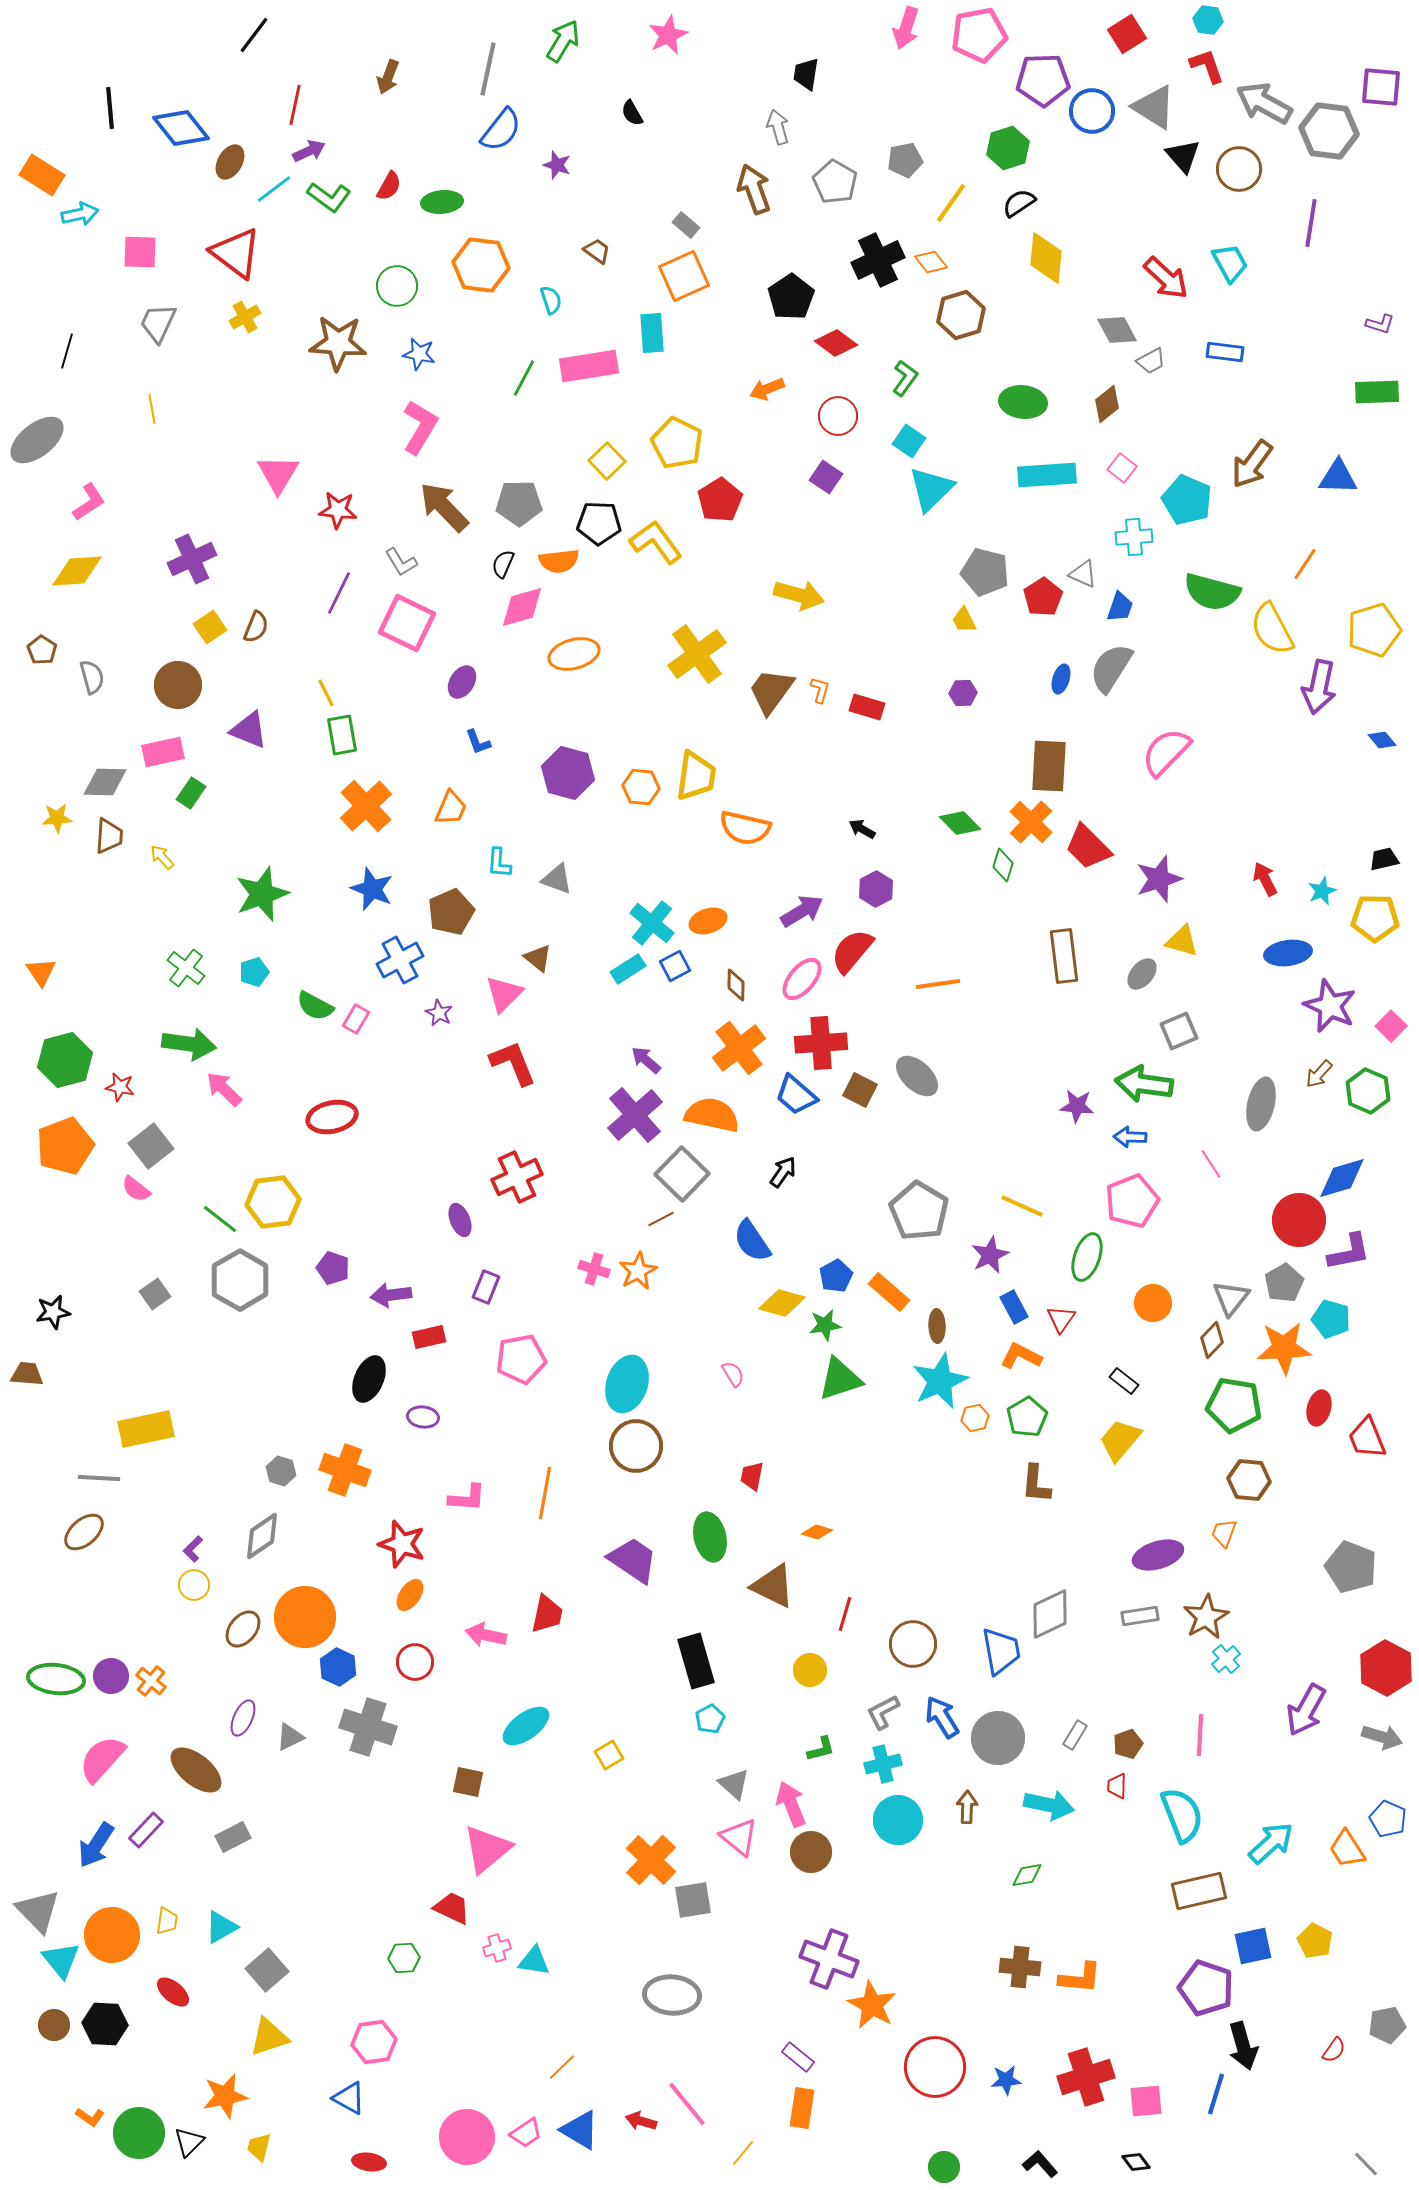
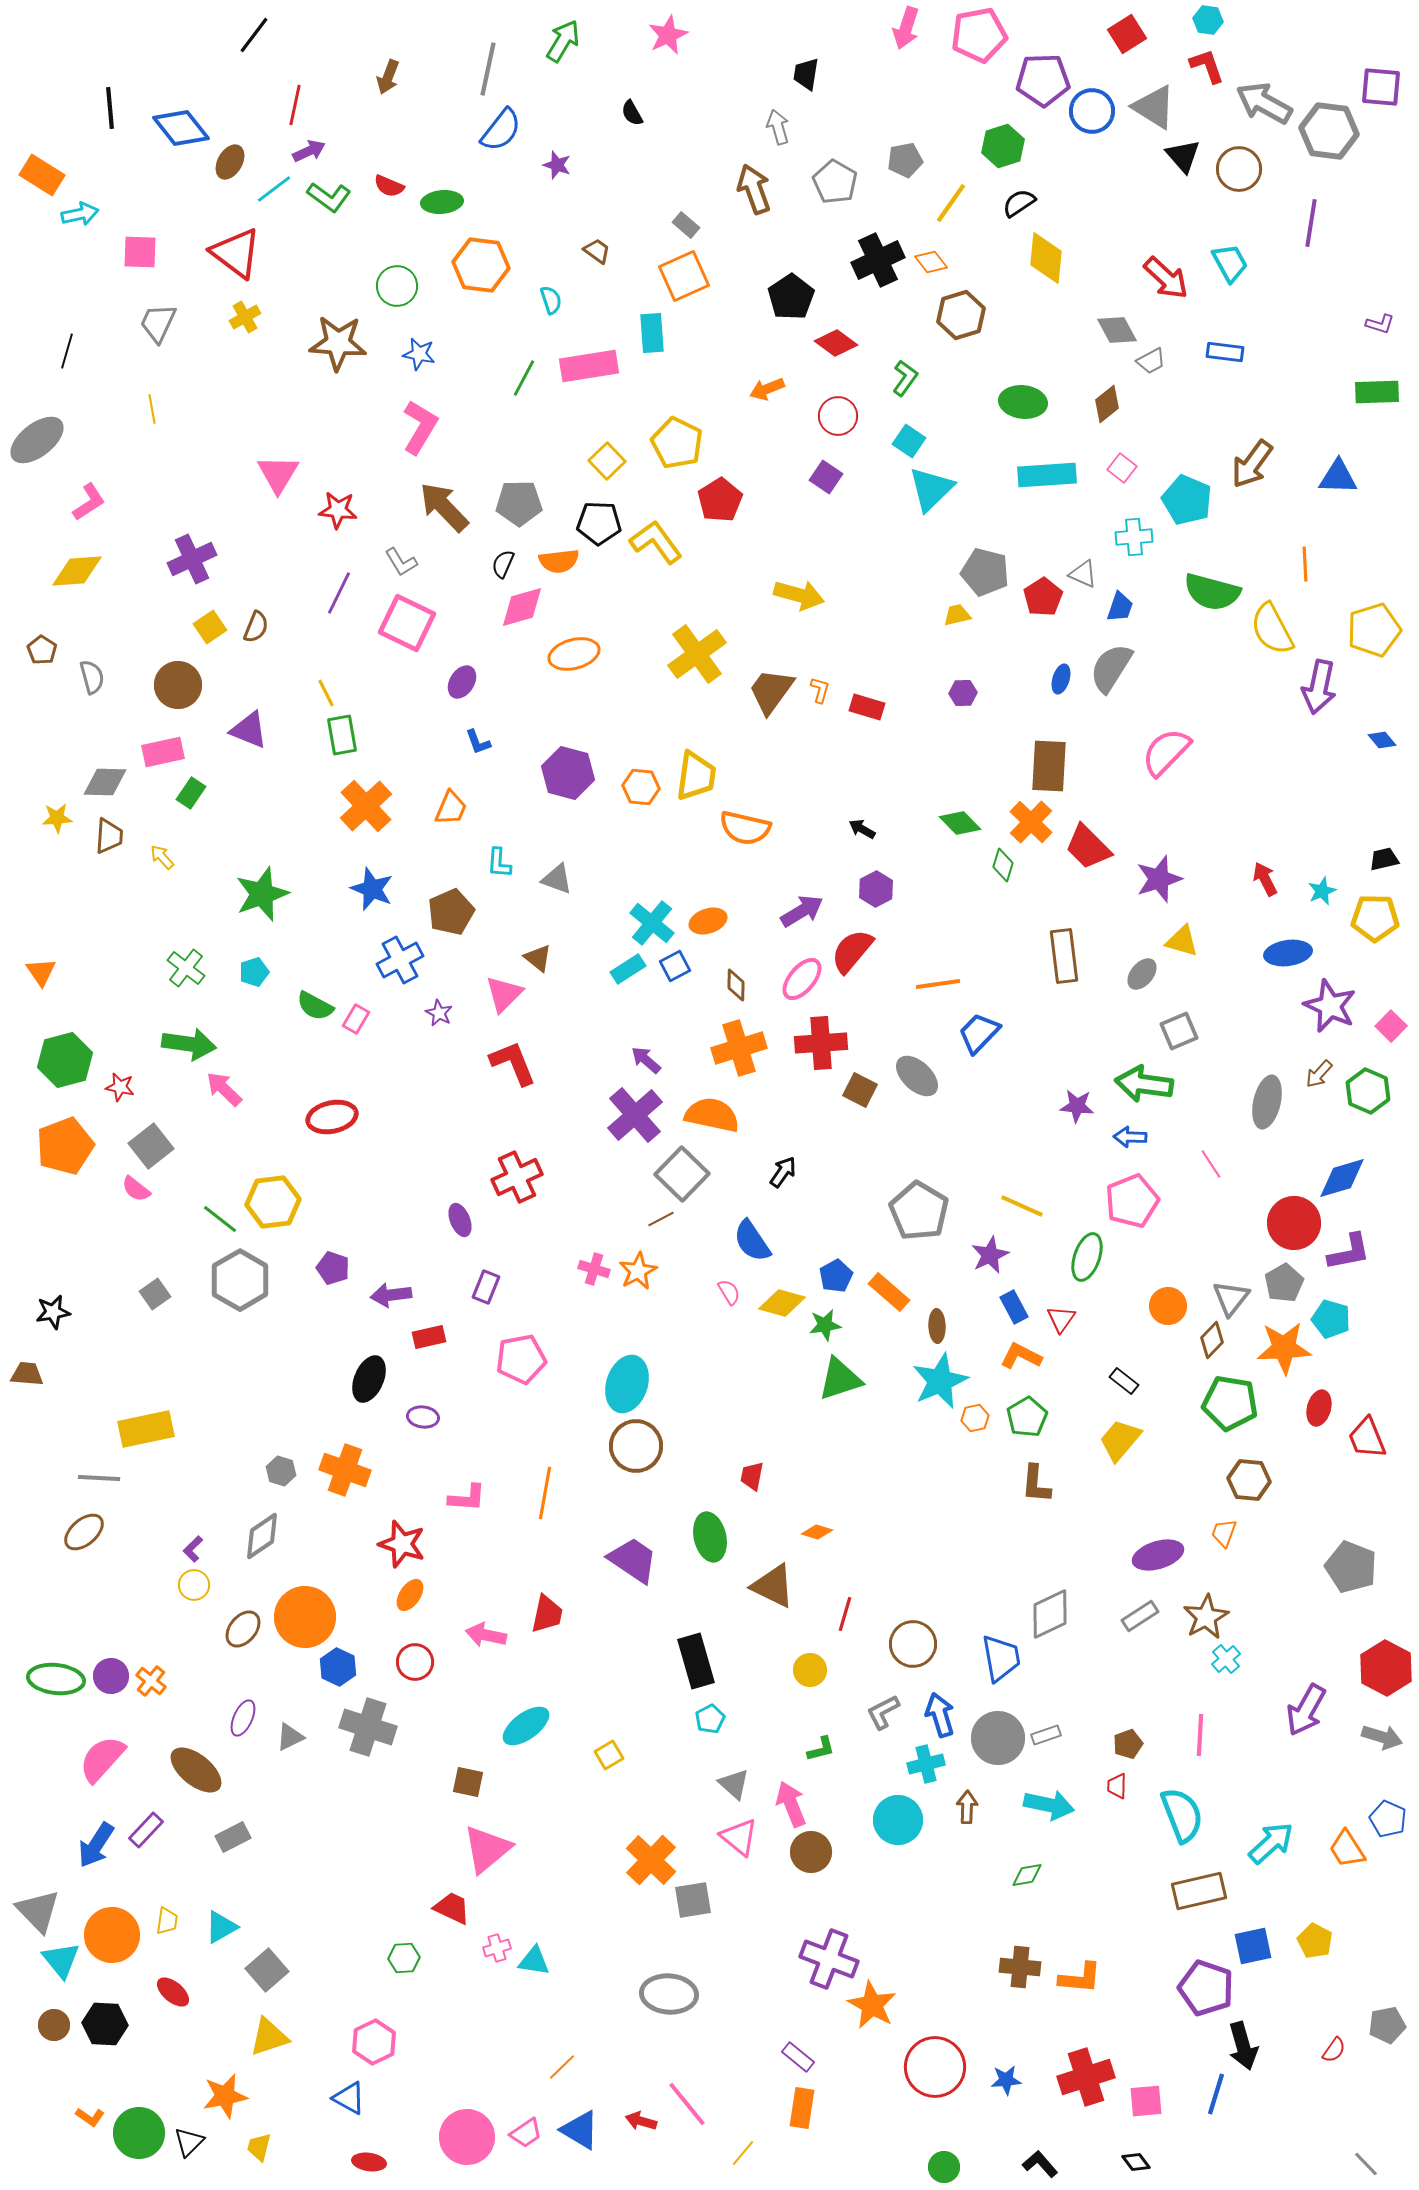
green hexagon at (1008, 148): moved 5 px left, 2 px up
red semicircle at (389, 186): rotated 84 degrees clockwise
orange line at (1305, 564): rotated 36 degrees counterclockwise
yellow trapezoid at (964, 620): moved 7 px left, 5 px up; rotated 104 degrees clockwise
orange cross at (739, 1048): rotated 20 degrees clockwise
blue trapezoid at (796, 1095): moved 183 px right, 62 px up; rotated 93 degrees clockwise
gray ellipse at (1261, 1104): moved 6 px right, 2 px up
red circle at (1299, 1220): moved 5 px left, 3 px down
orange circle at (1153, 1303): moved 15 px right, 3 px down
pink semicircle at (733, 1374): moved 4 px left, 82 px up
green pentagon at (1234, 1405): moved 4 px left, 2 px up
gray rectangle at (1140, 1616): rotated 24 degrees counterclockwise
blue trapezoid at (1001, 1651): moved 7 px down
blue arrow at (942, 1717): moved 2 px left, 2 px up; rotated 15 degrees clockwise
gray rectangle at (1075, 1735): moved 29 px left; rotated 40 degrees clockwise
cyan cross at (883, 1764): moved 43 px right
gray ellipse at (672, 1995): moved 3 px left, 1 px up
pink hexagon at (374, 2042): rotated 18 degrees counterclockwise
